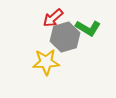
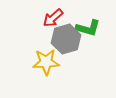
green L-shape: rotated 15 degrees counterclockwise
gray hexagon: moved 1 px right, 2 px down
